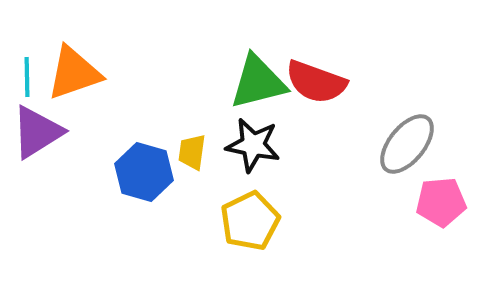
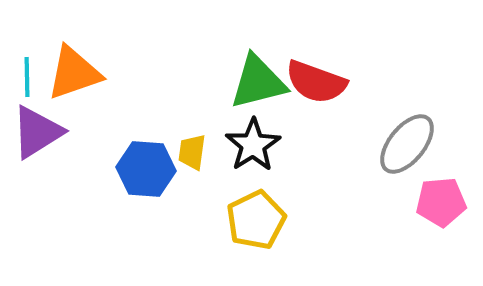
black star: rotated 28 degrees clockwise
blue hexagon: moved 2 px right, 3 px up; rotated 12 degrees counterclockwise
yellow pentagon: moved 6 px right, 1 px up
